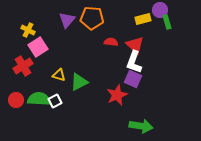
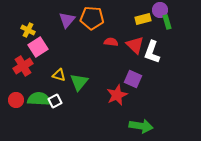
white L-shape: moved 18 px right, 10 px up
green triangle: rotated 24 degrees counterclockwise
